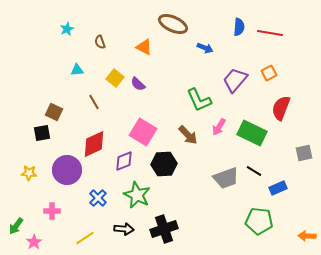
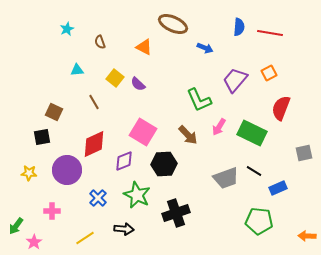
black square: moved 4 px down
black cross: moved 12 px right, 16 px up
